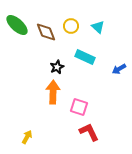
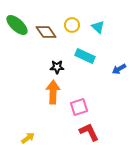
yellow circle: moved 1 px right, 1 px up
brown diamond: rotated 15 degrees counterclockwise
cyan rectangle: moved 1 px up
black star: rotated 24 degrees clockwise
pink square: rotated 36 degrees counterclockwise
yellow arrow: moved 1 px right, 1 px down; rotated 24 degrees clockwise
